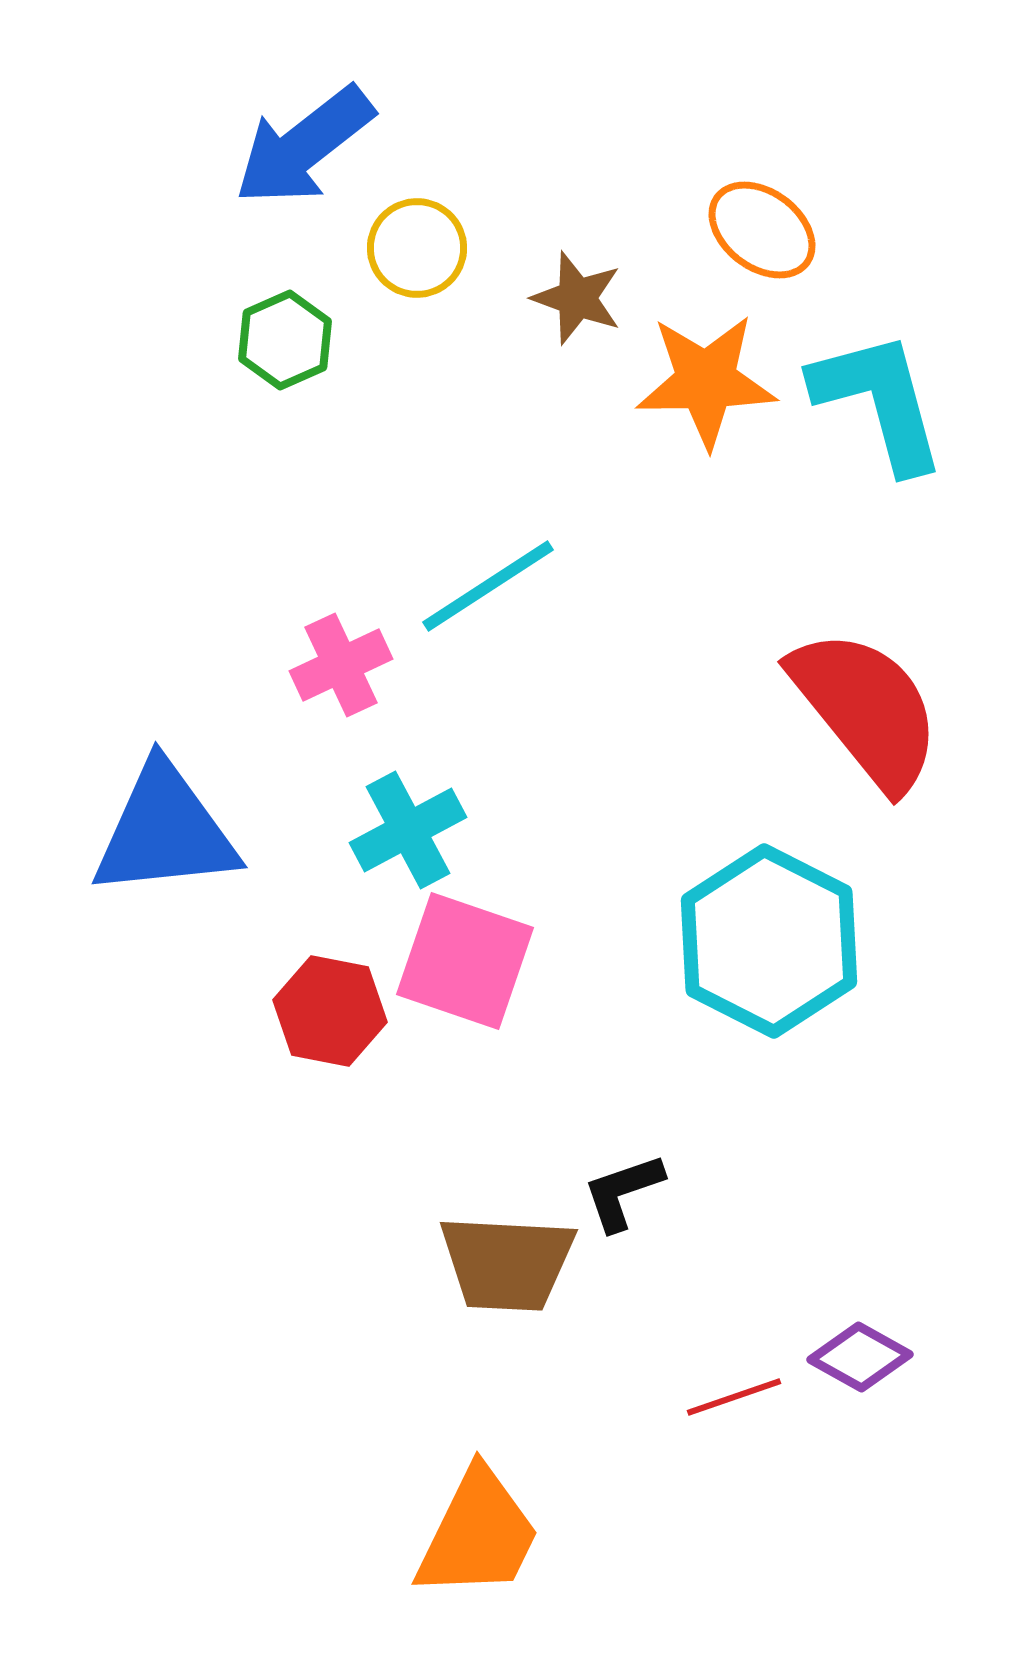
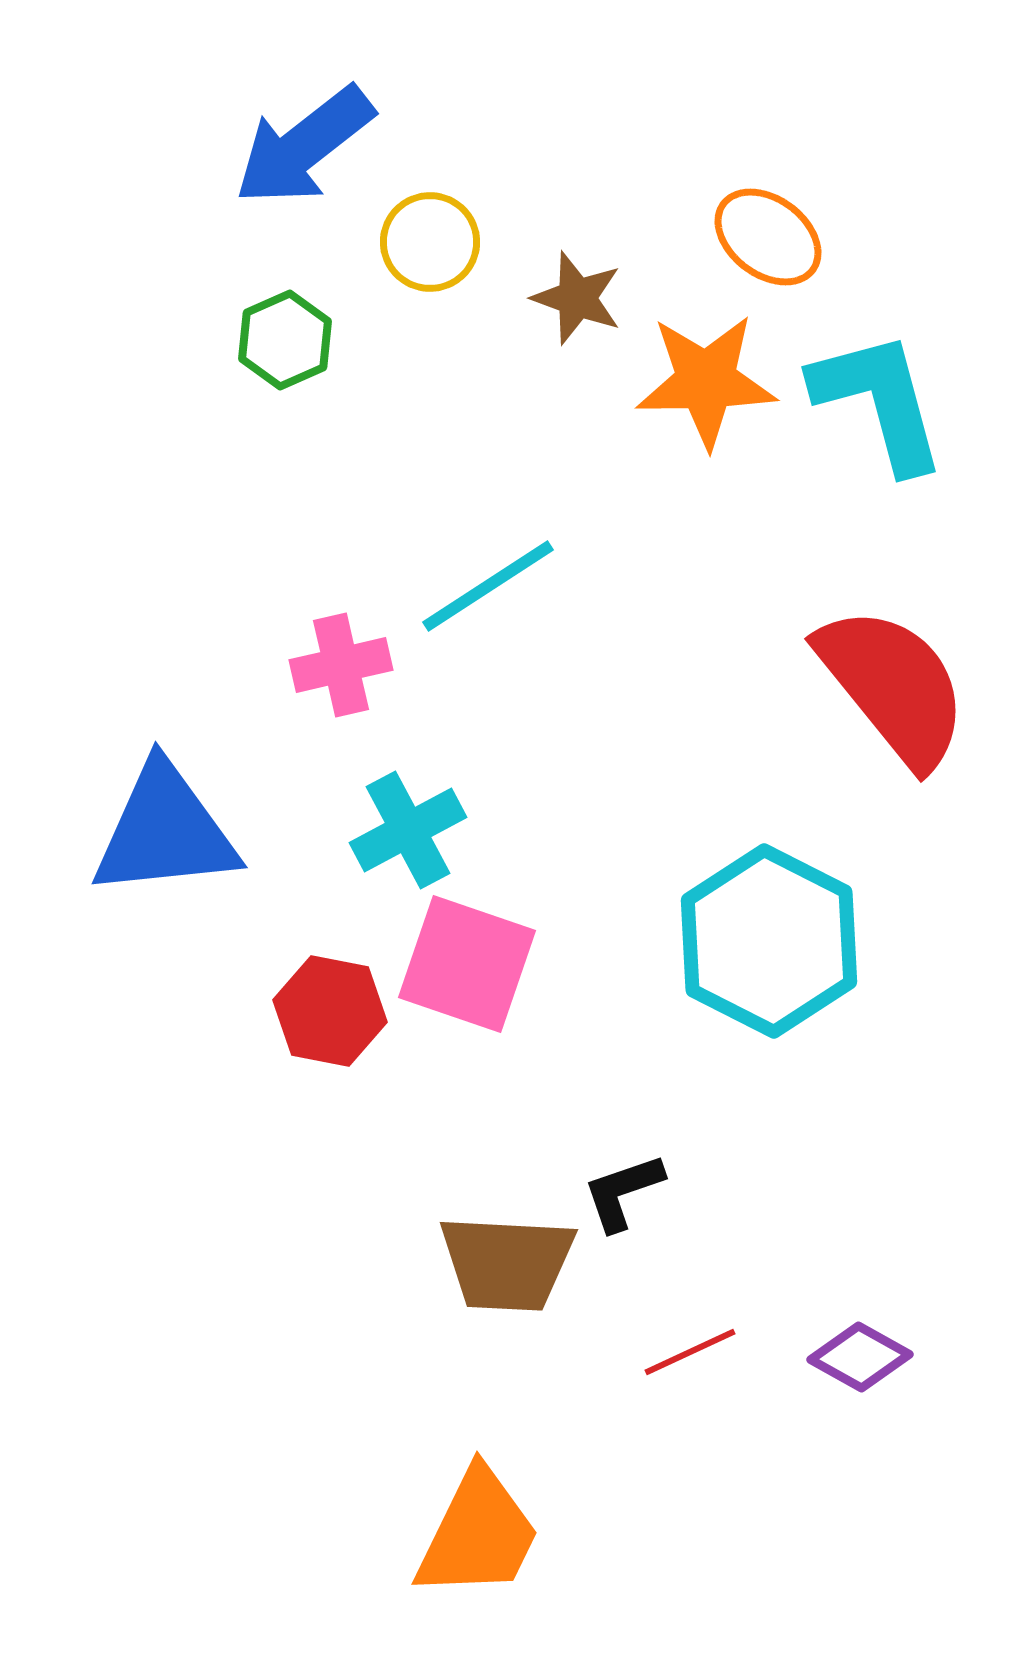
orange ellipse: moved 6 px right, 7 px down
yellow circle: moved 13 px right, 6 px up
pink cross: rotated 12 degrees clockwise
red semicircle: moved 27 px right, 23 px up
pink square: moved 2 px right, 3 px down
red line: moved 44 px left, 45 px up; rotated 6 degrees counterclockwise
